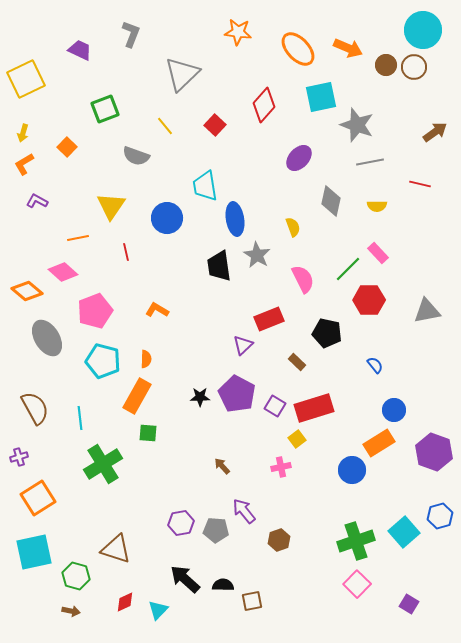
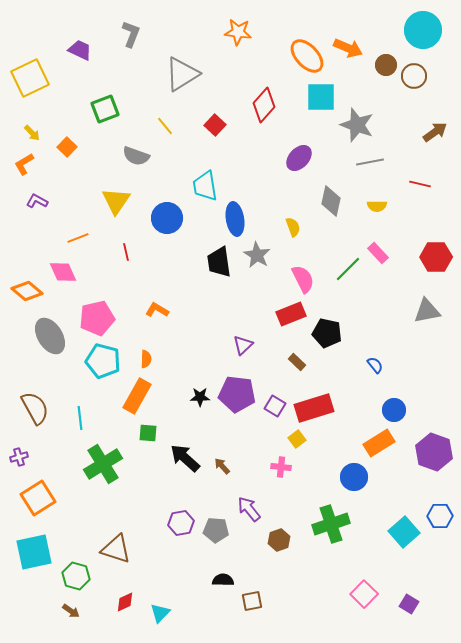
orange ellipse at (298, 49): moved 9 px right, 7 px down
brown circle at (414, 67): moved 9 px down
gray triangle at (182, 74): rotated 12 degrees clockwise
yellow square at (26, 79): moved 4 px right, 1 px up
cyan square at (321, 97): rotated 12 degrees clockwise
yellow arrow at (23, 133): moved 9 px right; rotated 60 degrees counterclockwise
yellow triangle at (111, 206): moved 5 px right, 5 px up
orange line at (78, 238): rotated 10 degrees counterclockwise
black trapezoid at (219, 266): moved 4 px up
pink diamond at (63, 272): rotated 24 degrees clockwise
red hexagon at (369, 300): moved 67 px right, 43 px up
pink pentagon at (95, 311): moved 2 px right, 7 px down; rotated 8 degrees clockwise
red rectangle at (269, 319): moved 22 px right, 5 px up
gray ellipse at (47, 338): moved 3 px right, 2 px up
purple pentagon at (237, 394): rotated 21 degrees counterclockwise
pink cross at (281, 467): rotated 18 degrees clockwise
blue circle at (352, 470): moved 2 px right, 7 px down
purple arrow at (244, 511): moved 5 px right, 2 px up
blue hexagon at (440, 516): rotated 15 degrees clockwise
green cross at (356, 541): moved 25 px left, 17 px up
black arrow at (185, 579): moved 121 px up
pink square at (357, 584): moved 7 px right, 10 px down
black semicircle at (223, 585): moved 5 px up
cyan triangle at (158, 610): moved 2 px right, 3 px down
brown arrow at (71, 611): rotated 24 degrees clockwise
